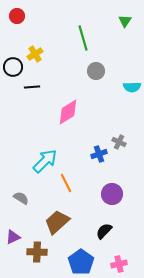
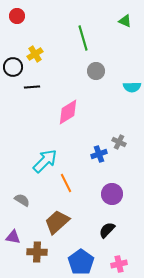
green triangle: rotated 40 degrees counterclockwise
gray semicircle: moved 1 px right, 2 px down
black semicircle: moved 3 px right, 1 px up
purple triangle: rotated 35 degrees clockwise
